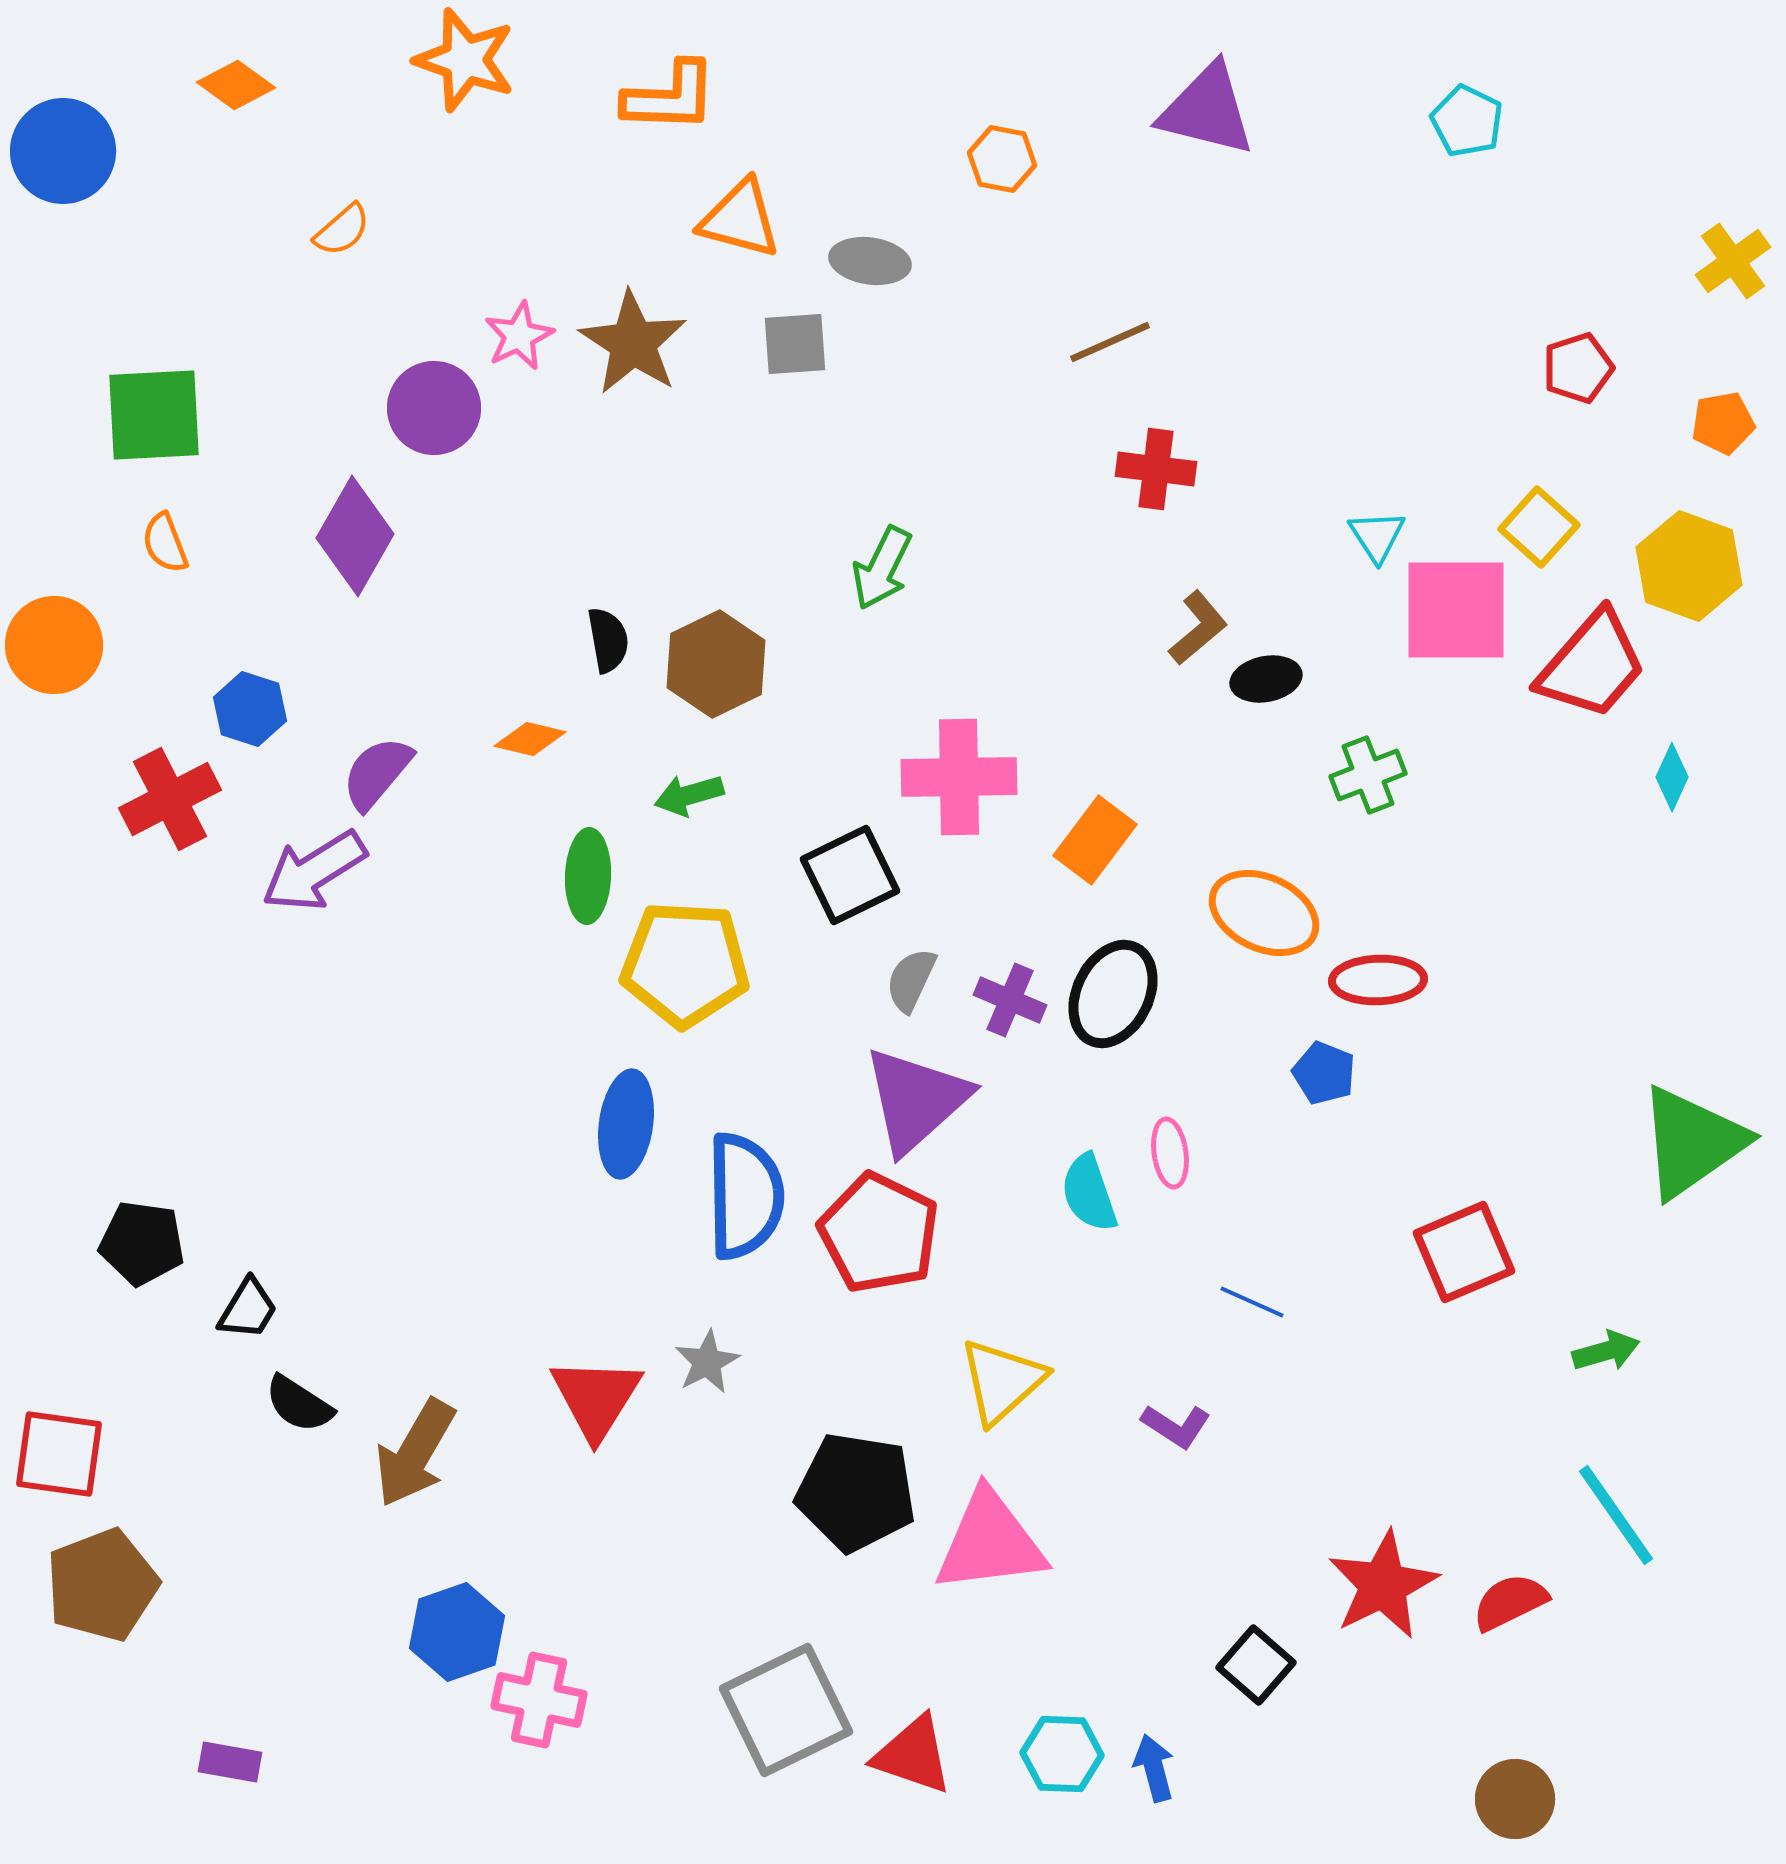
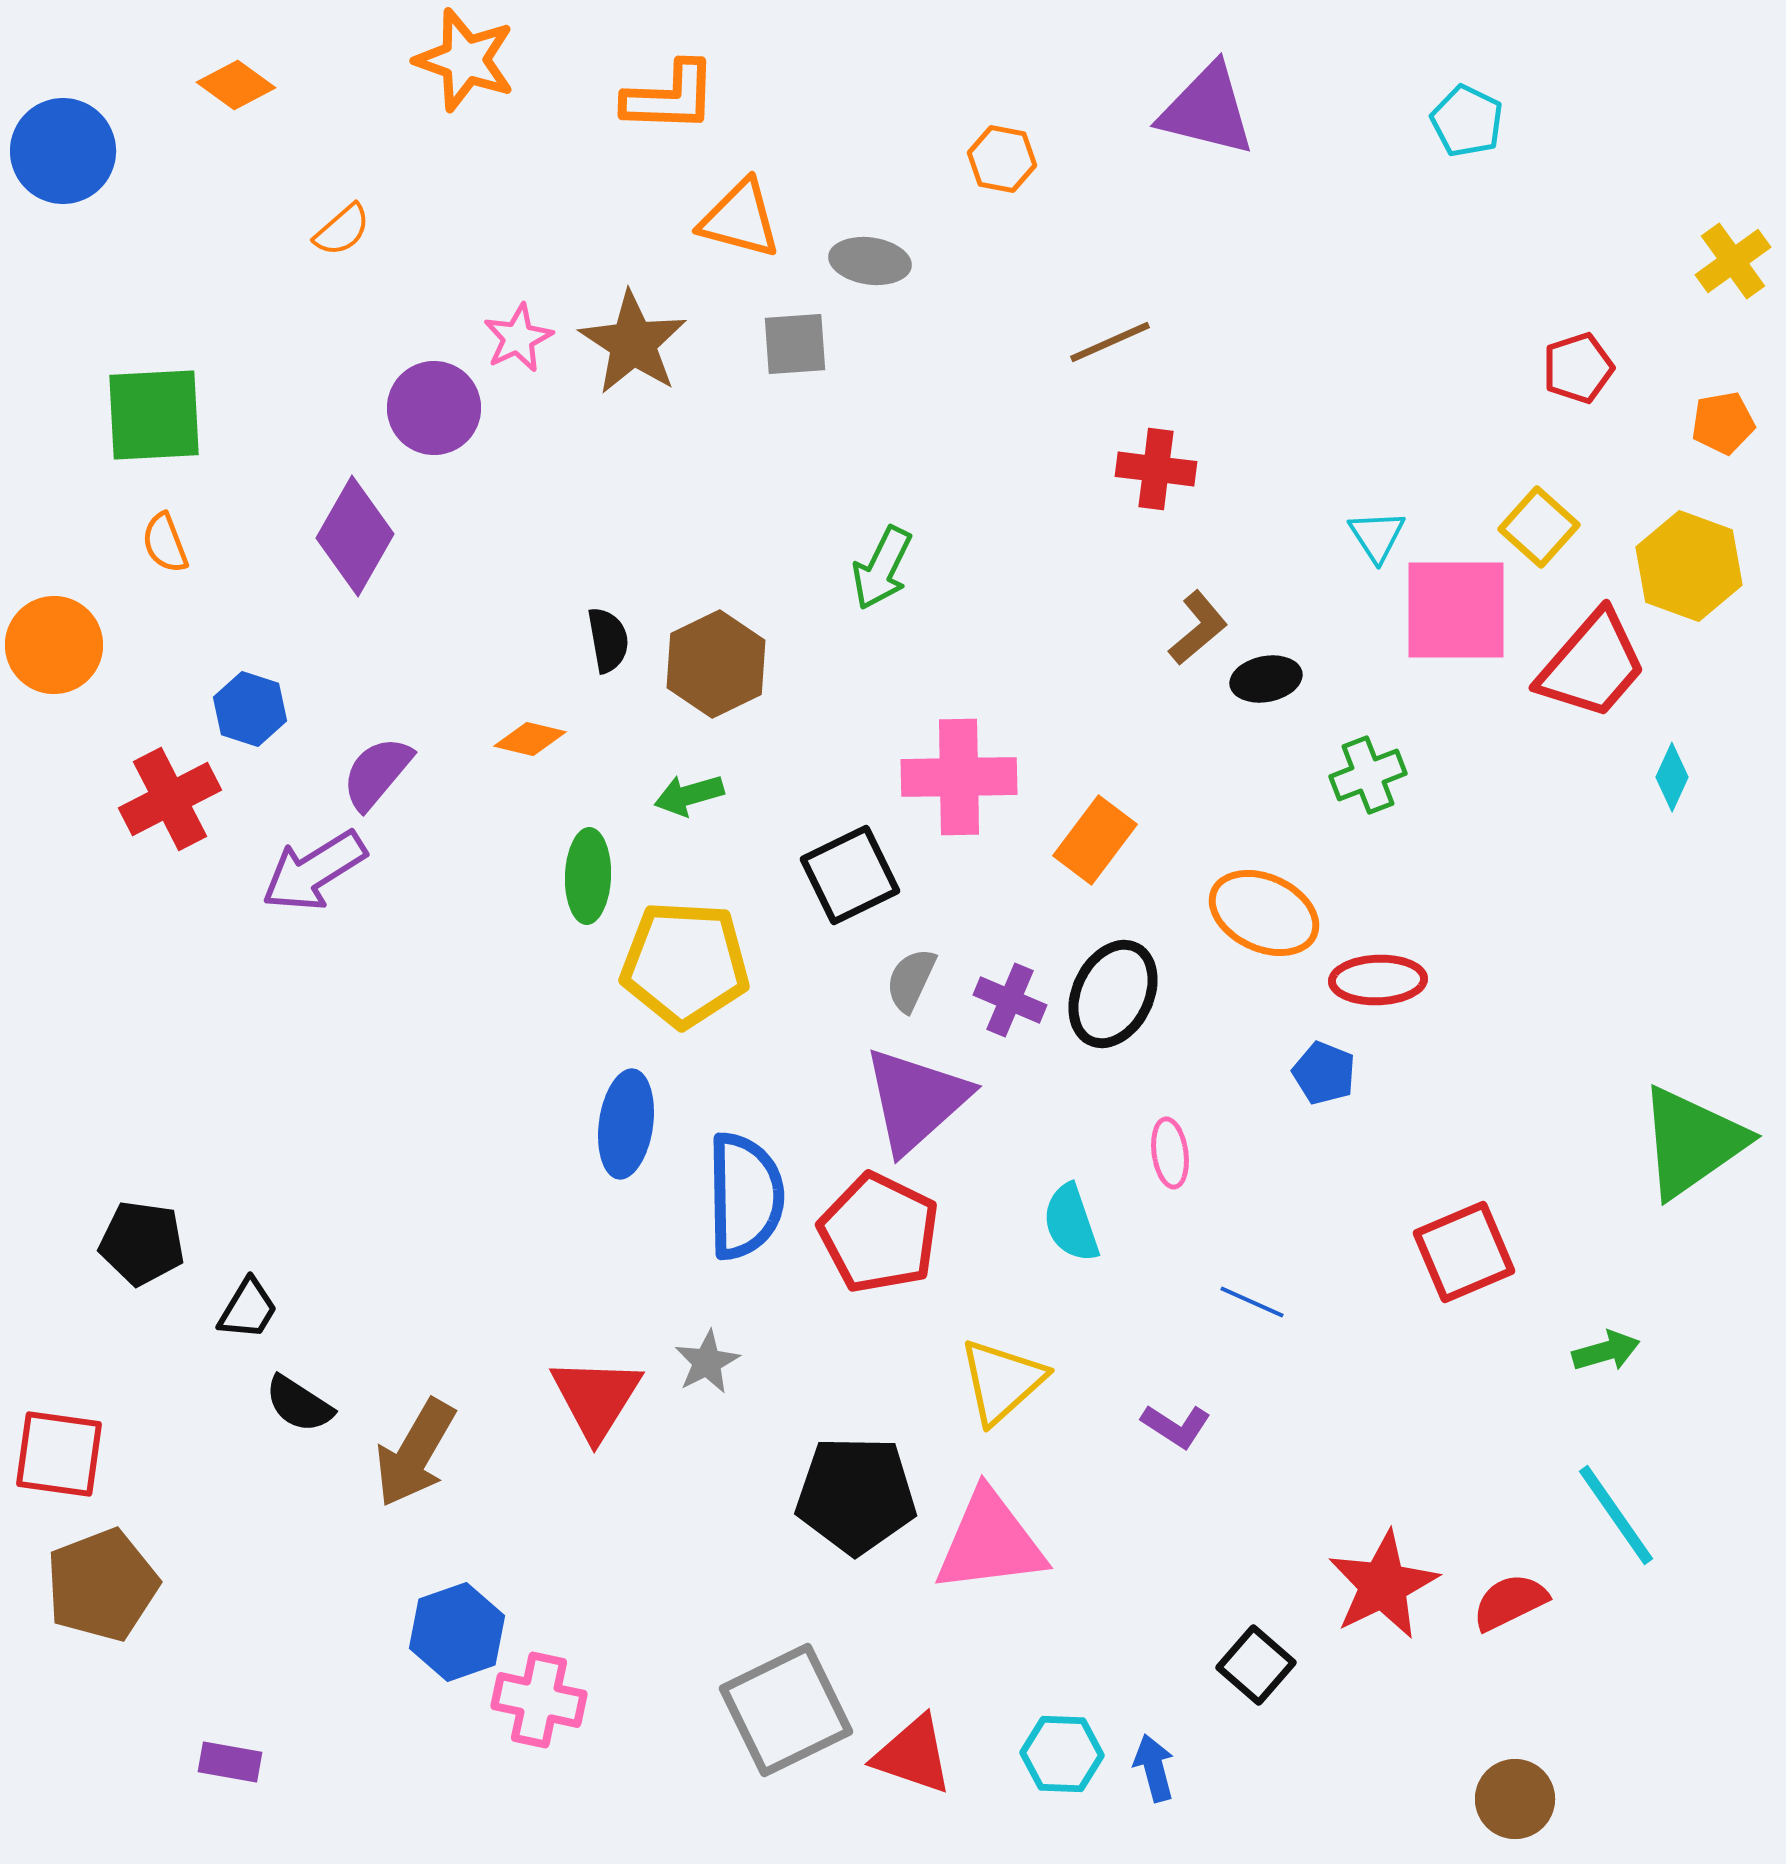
pink star at (519, 336): moved 1 px left, 2 px down
cyan semicircle at (1089, 1193): moved 18 px left, 30 px down
black pentagon at (856, 1492): moved 3 px down; rotated 8 degrees counterclockwise
